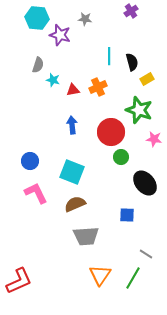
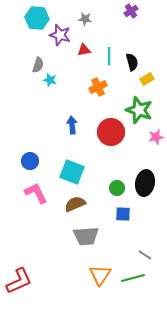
cyan star: moved 3 px left
red triangle: moved 11 px right, 40 px up
pink star: moved 2 px right, 2 px up; rotated 21 degrees counterclockwise
green circle: moved 4 px left, 31 px down
black ellipse: rotated 50 degrees clockwise
blue square: moved 4 px left, 1 px up
gray line: moved 1 px left, 1 px down
green line: rotated 45 degrees clockwise
